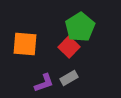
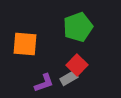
green pentagon: moved 2 px left; rotated 12 degrees clockwise
red square: moved 8 px right, 18 px down
